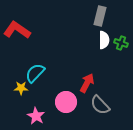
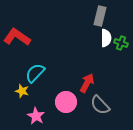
red L-shape: moved 7 px down
white semicircle: moved 2 px right, 2 px up
yellow star: moved 1 px right, 3 px down; rotated 16 degrees clockwise
